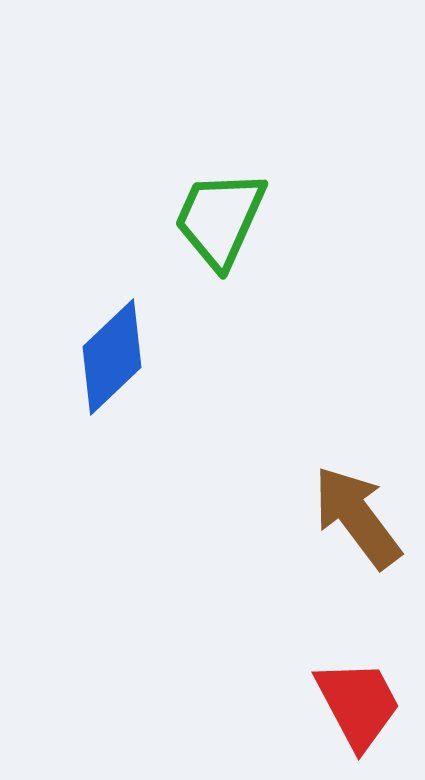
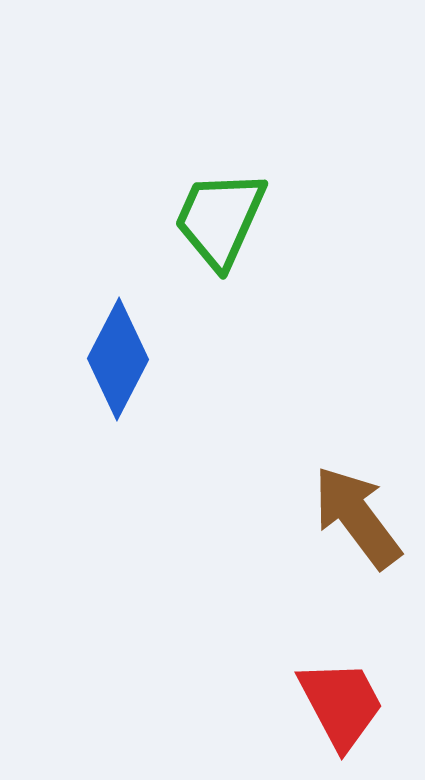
blue diamond: moved 6 px right, 2 px down; rotated 19 degrees counterclockwise
red trapezoid: moved 17 px left
